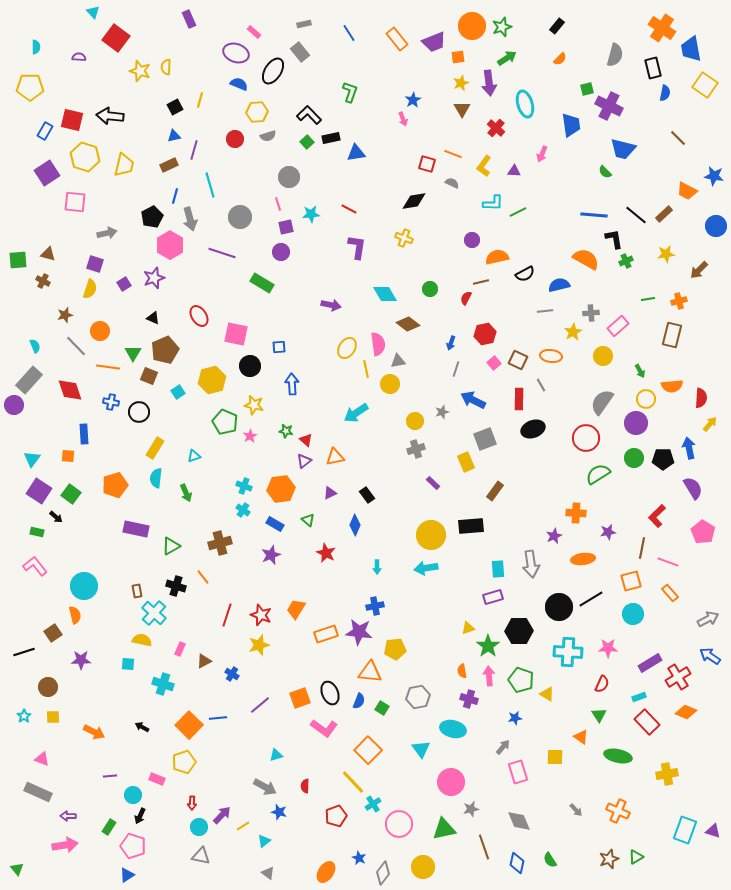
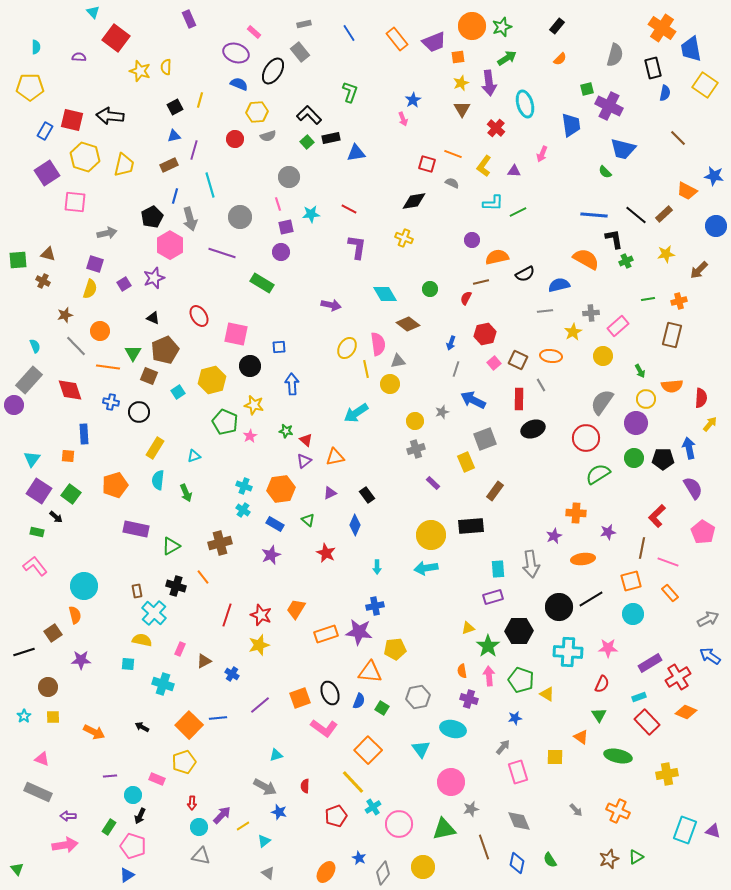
cyan semicircle at (156, 478): moved 2 px right, 2 px down
cyan cross at (373, 804): moved 3 px down
